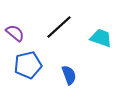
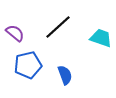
black line: moved 1 px left
blue semicircle: moved 4 px left
